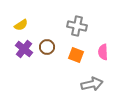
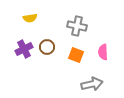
yellow semicircle: moved 9 px right, 7 px up; rotated 24 degrees clockwise
purple cross: rotated 24 degrees clockwise
